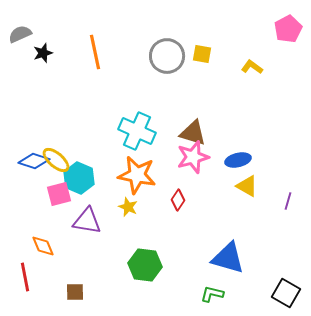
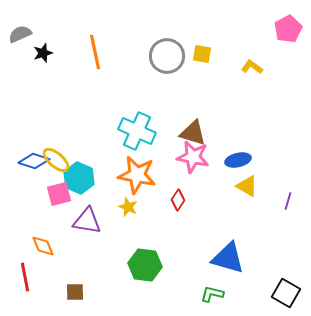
pink star: rotated 28 degrees clockwise
